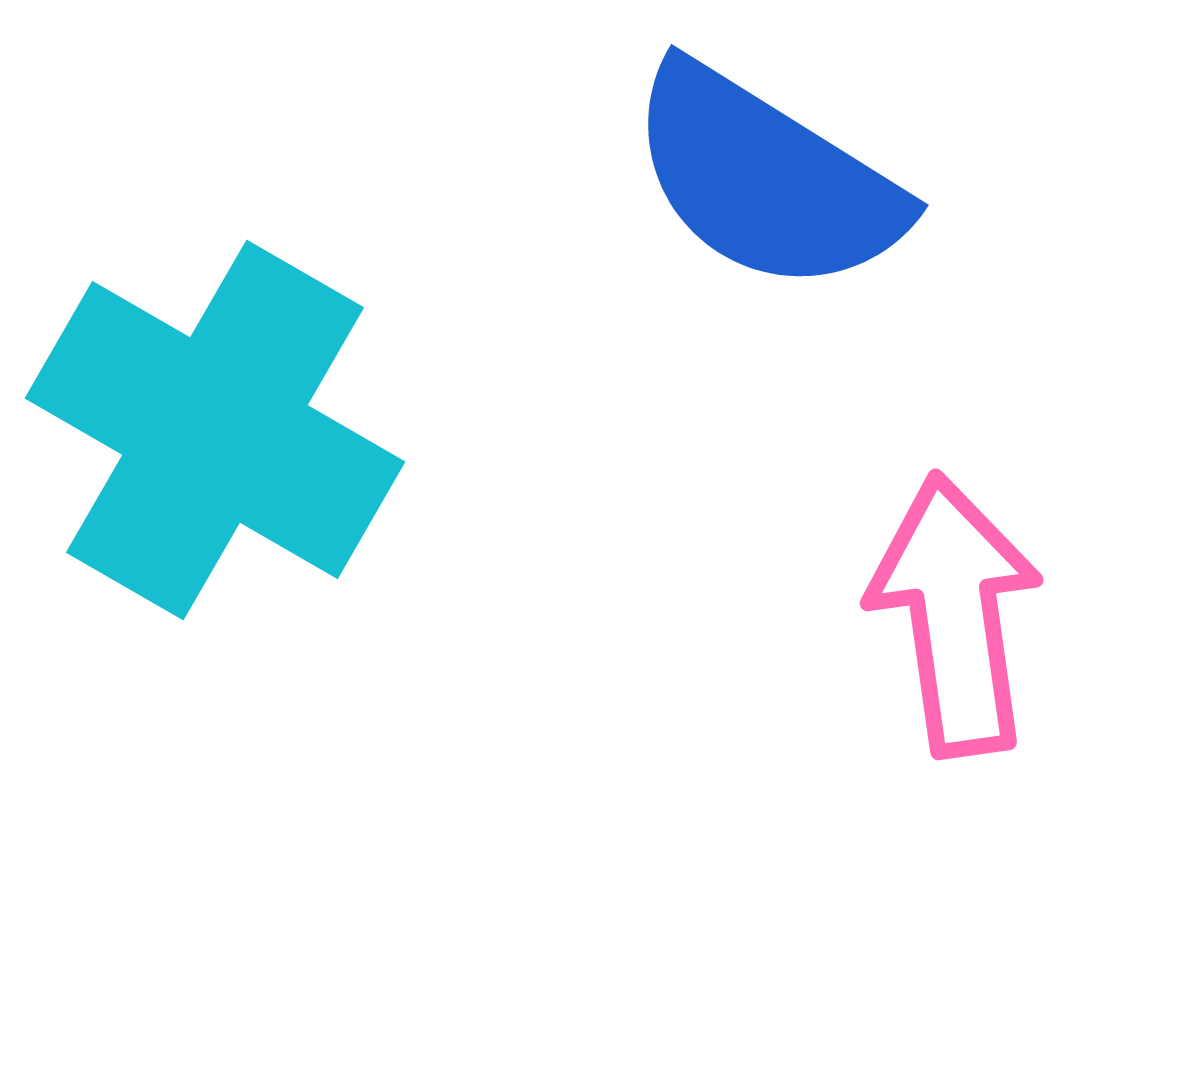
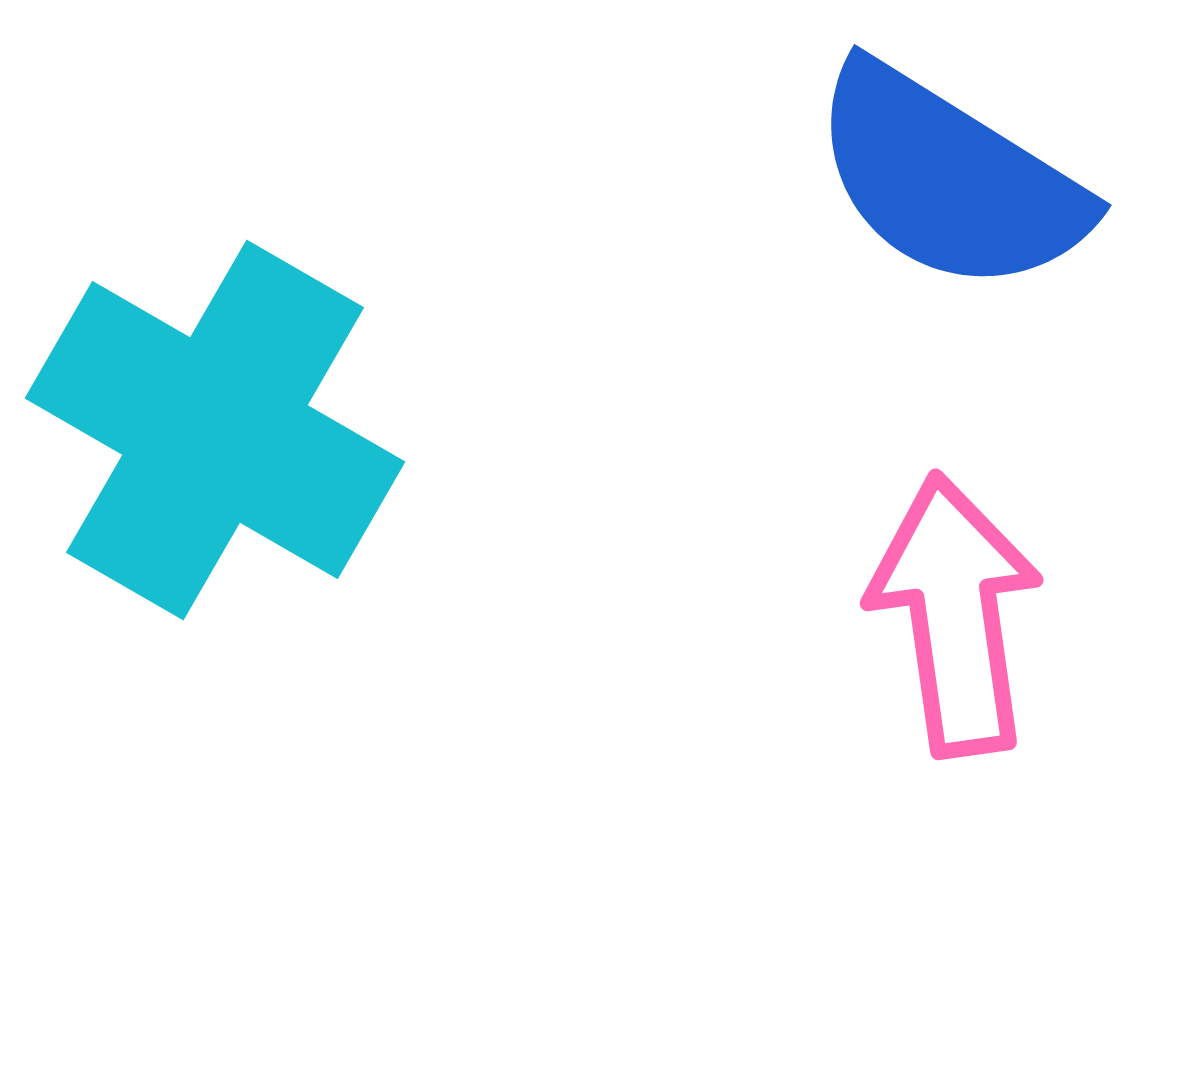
blue semicircle: moved 183 px right
